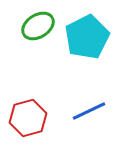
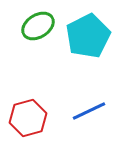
cyan pentagon: moved 1 px right, 1 px up
